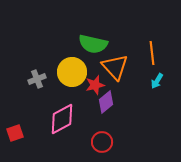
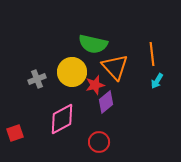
orange line: moved 1 px down
red circle: moved 3 px left
